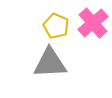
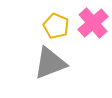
gray triangle: rotated 18 degrees counterclockwise
